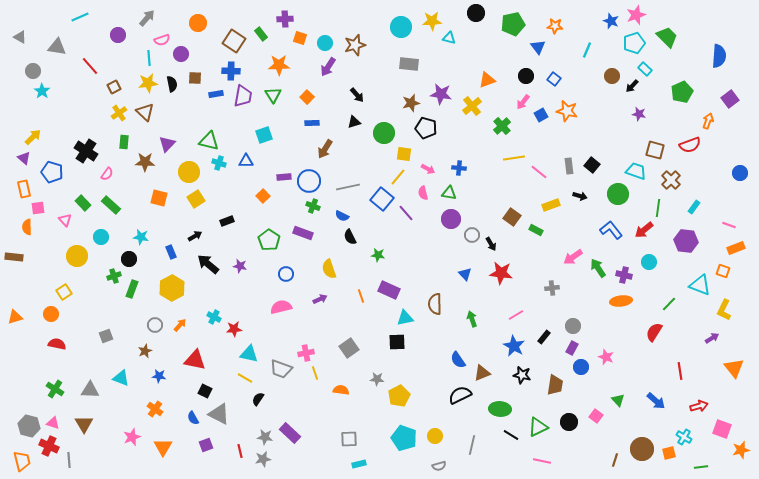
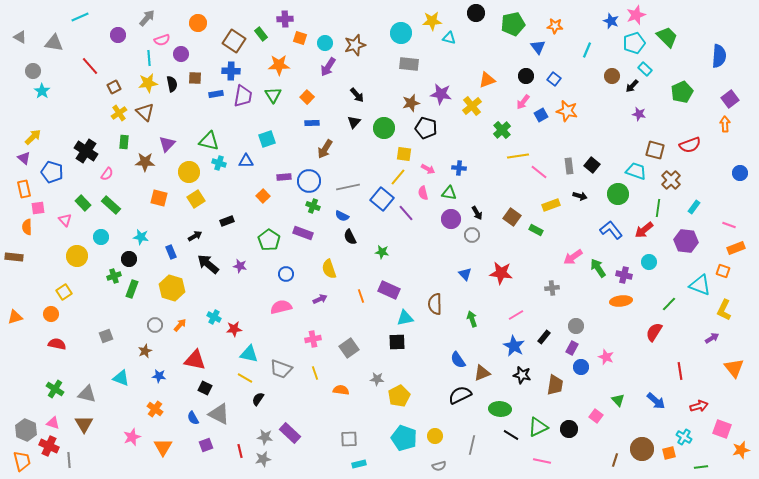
cyan circle at (401, 27): moved 6 px down
gray triangle at (57, 47): moved 3 px left, 4 px up
orange arrow at (708, 121): moved 17 px right, 3 px down; rotated 21 degrees counterclockwise
black triangle at (354, 122): rotated 32 degrees counterclockwise
green cross at (502, 126): moved 4 px down
green circle at (384, 133): moved 5 px up
cyan square at (264, 135): moved 3 px right, 4 px down
yellow line at (514, 158): moved 4 px right, 2 px up
black arrow at (491, 244): moved 14 px left, 31 px up
green star at (378, 255): moved 4 px right, 3 px up
yellow hexagon at (172, 288): rotated 15 degrees counterclockwise
gray circle at (573, 326): moved 3 px right
pink cross at (306, 353): moved 7 px right, 14 px up
gray triangle at (90, 390): moved 3 px left, 4 px down; rotated 12 degrees clockwise
black square at (205, 391): moved 3 px up
black circle at (569, 422): moved 7 px down
gray hexagon at (29, 426): moved 3 px left, 4 px down; rotated 10 degrees clockwise
